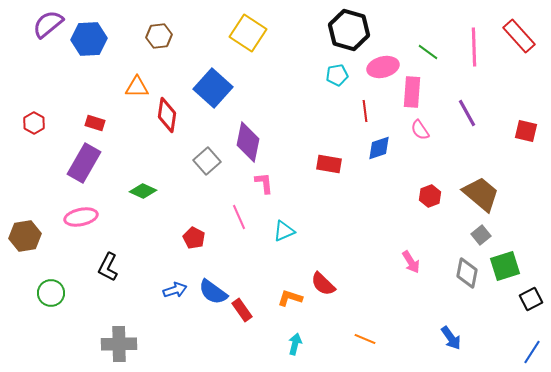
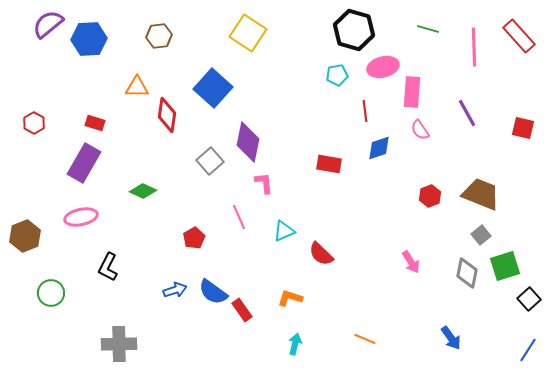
black hexagon at (349, 30): moved 5 px right
green line at (428, 52): moved 23 px up; rotated 20 degrees counterclockwise
red square at (526, 131): moved 3 px left, 3 px up
gray square at (207, 161): moved 3 px right
brown trapezoid at (481, 194): rotated 18 degrees counterclockwise
brown hexagon at (25, 236): rotated 12 degrees counterclockwise
red pentagon at (194, 238): rotated 15 degrees clockwise
red semicircle at (323, 284): moved 2 px left, 30 px up
black square at (531, 299): moved 2 px left; rotated 15 degrees counterclockwise
blue line at (532, 352): moved 4 px left, 2 px up
